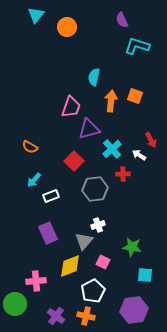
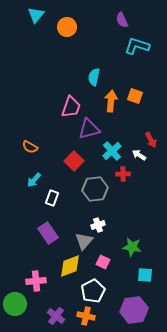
cyan cross: moved 2 px down
white rectangle: moved 1 px right, 2 px down; rotated 49 degrees counterclockwise
purple rectangle: rotated 10 degrees counterclockwise
